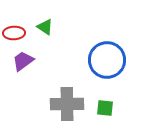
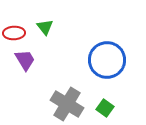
green triangle: rotated 18 degrees clockwise
purple trapezoid: moved 2 px right, 1 px up; rotated 95 degrees clockwise
gray cross: rotated 32 degrees clockwise
green square: rotated 30 degrees clockwise
